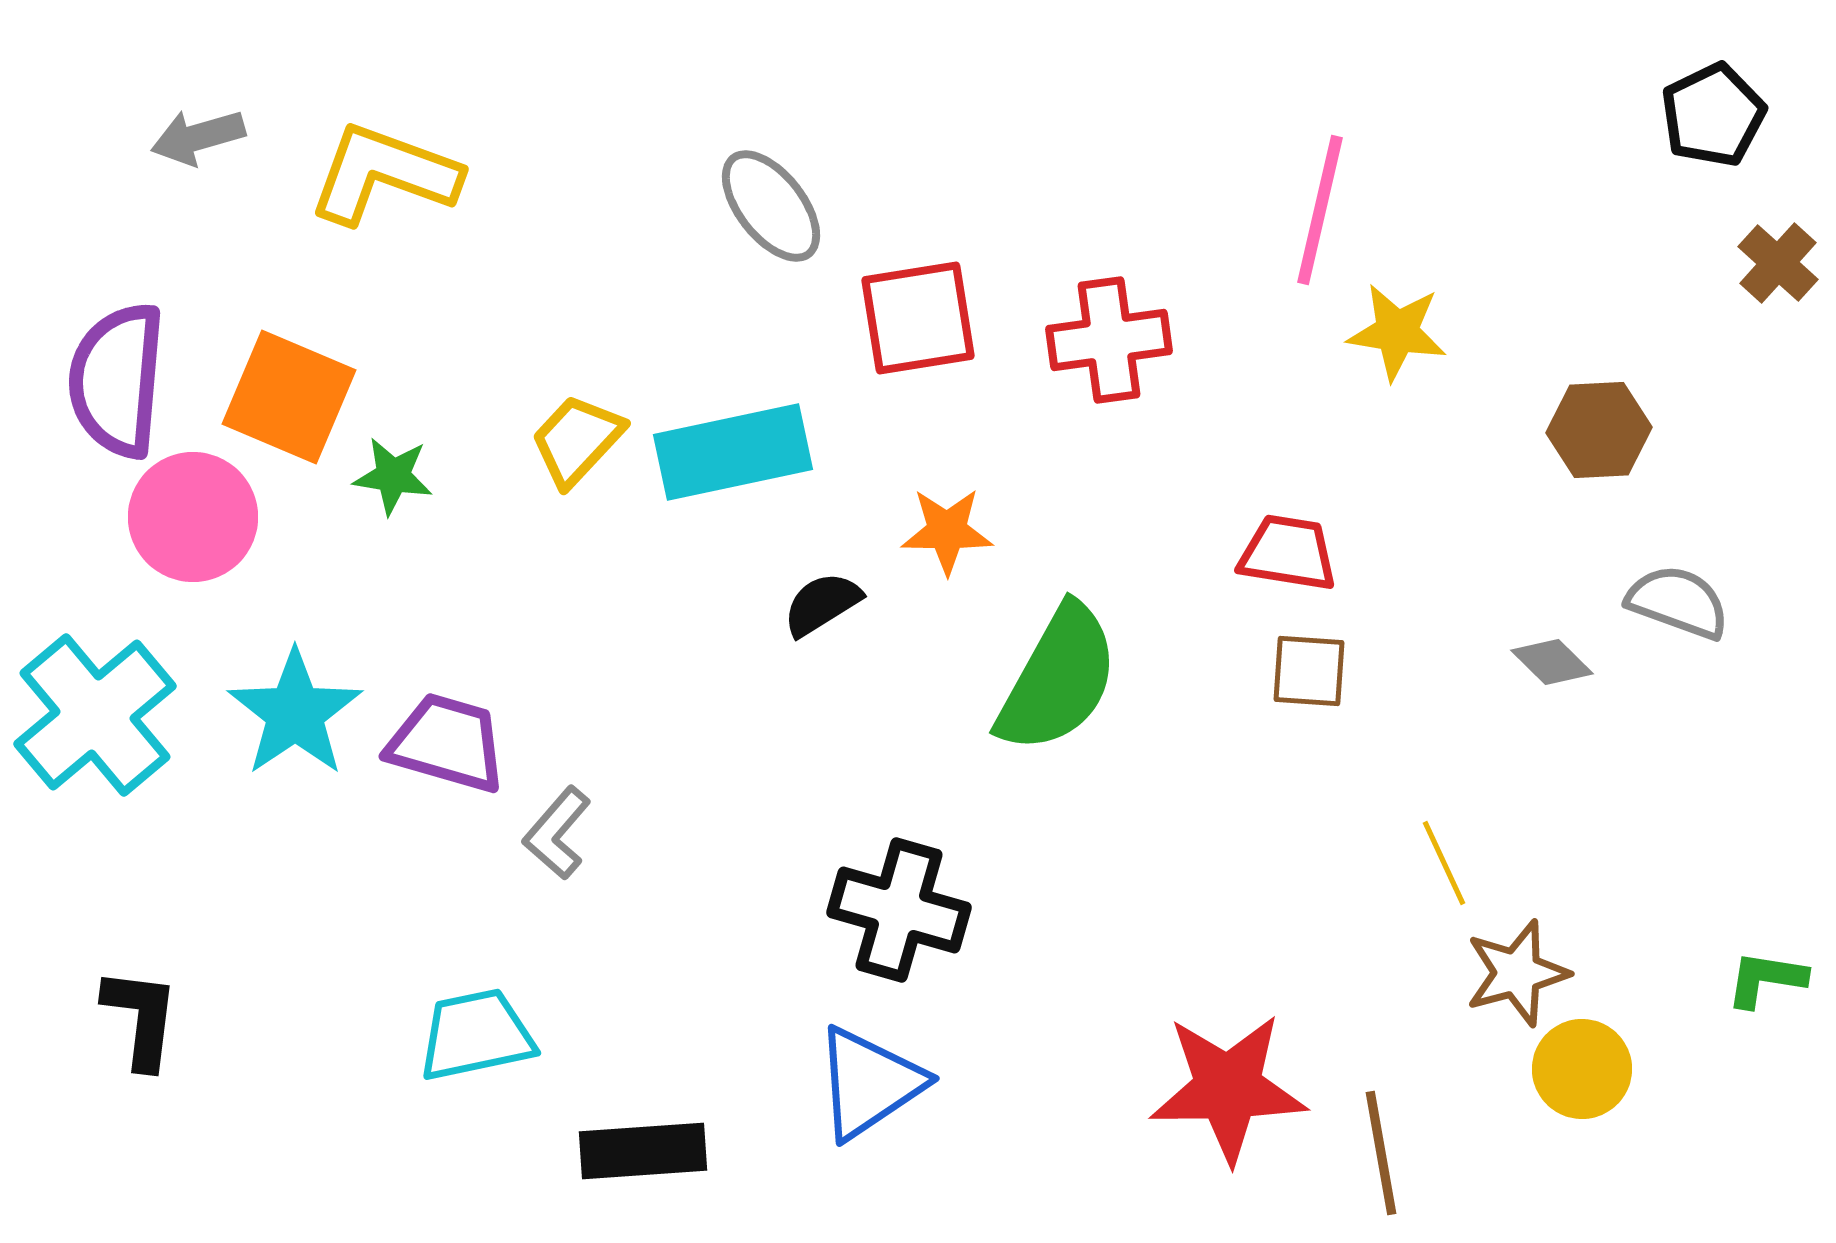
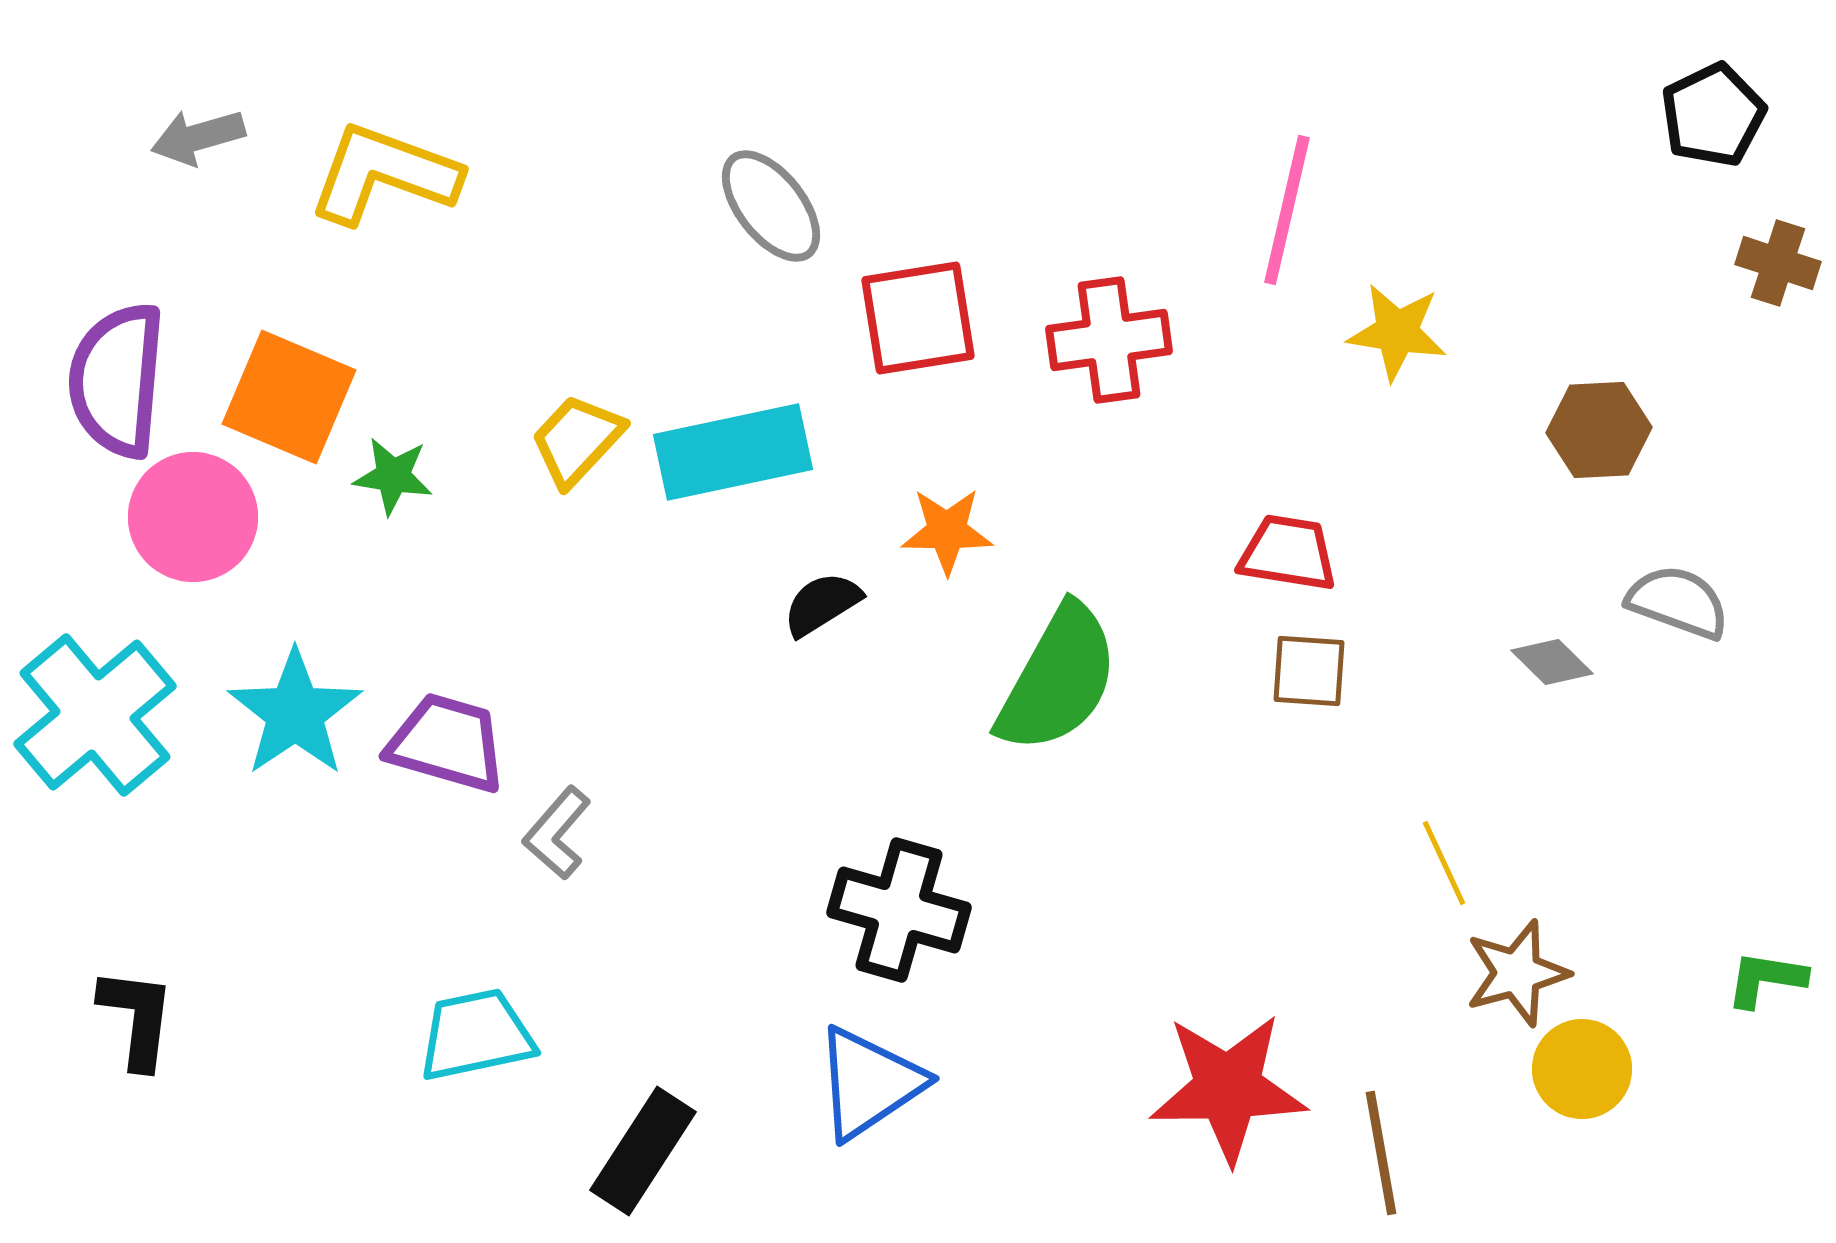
pink line: moved 33 px left
brown cross: rotated 24 degrees counterclockwise
black L-shape: moved 4 px left
black rectangle: rotated 53 degrees counterclockwise
